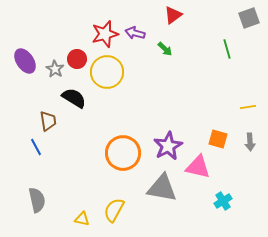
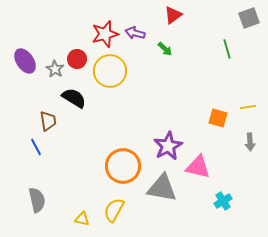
yellow circle: moved 3 px right, 1 px up
orange square: moved 21 px up
orange circle: moved 13 px down
